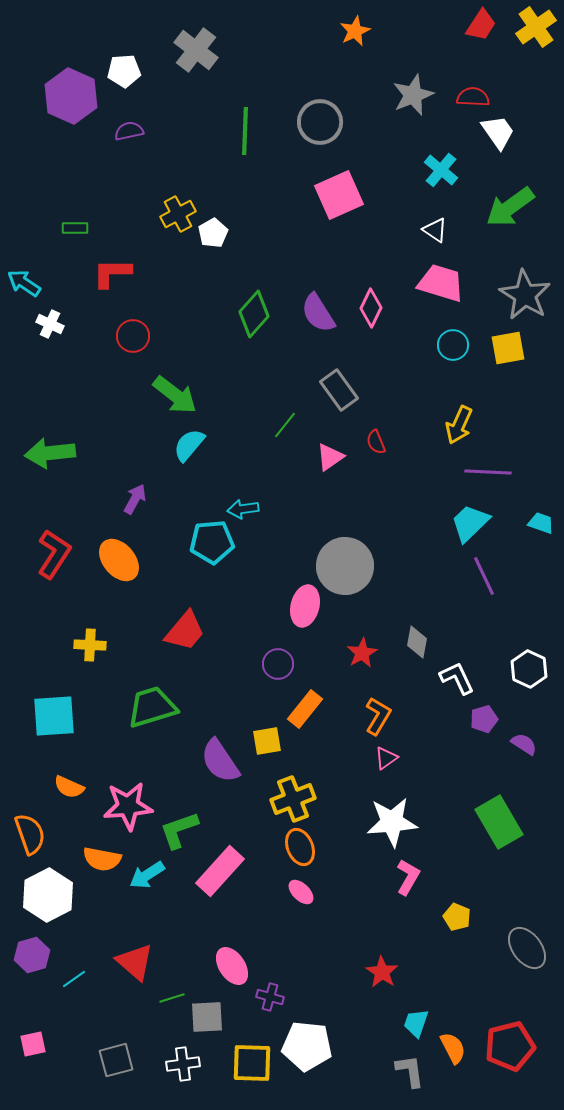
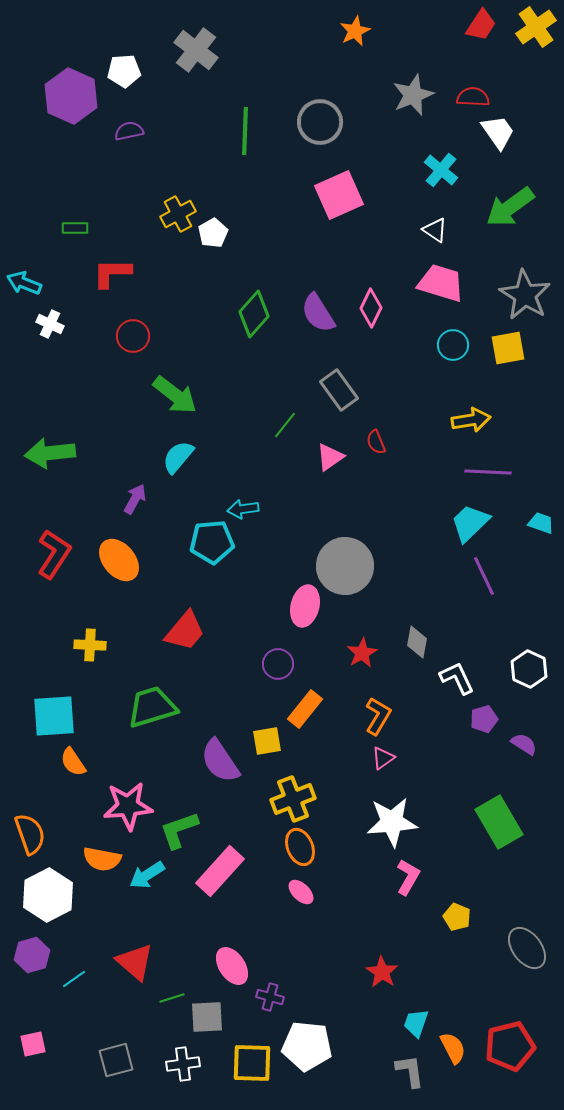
cyan arrow at (24, 283): rotated 12 degrees counterclockwise
yellow arrow at (459, 425): moved 12 px right, 5 px up; rotated 123 degrees counterclockwise
cyan semicircle at (189, 445): moved 11 px left, 12 px down
pink triangle at (386, 758): moved 3 px left
orange semicircle at (69, 787): moved 4 px right, 25 px up; rotated 32 degrees clockwise
